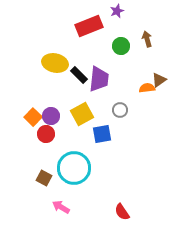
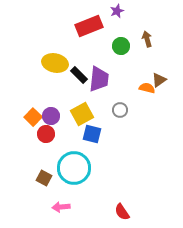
orange semicircle: rotated 21 degrees clockwise
blue square: moved 10 px left; rotated 24 degrees clockwise
pink arrow: rotated 36 degrees counterclockwise
